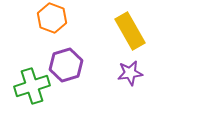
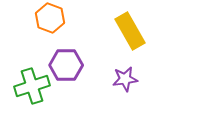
orange hexagon: moved 2 px left
purple hexagon: rotated 16 degrees clockwise
purple star: moved 5 px left, 6 px down
